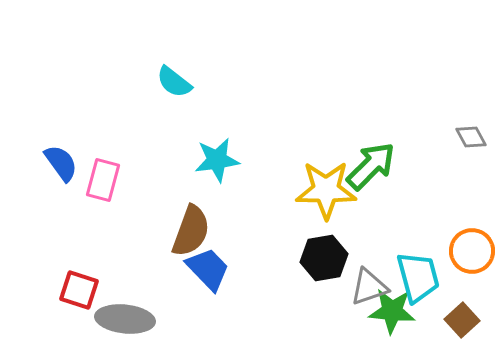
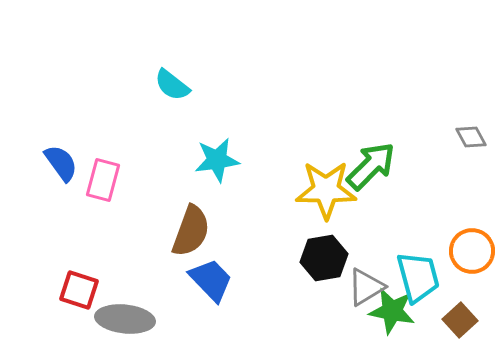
cyan semicircle: moved 2 px left, 3 px down
blue trapezoid: moved 3 px right, 11 px down
gray triangle: moved 3 px left; rotated 12 degrees counterclockwise
green star: rotated 6 degrees clockwise
brown square: moved 2 px left
